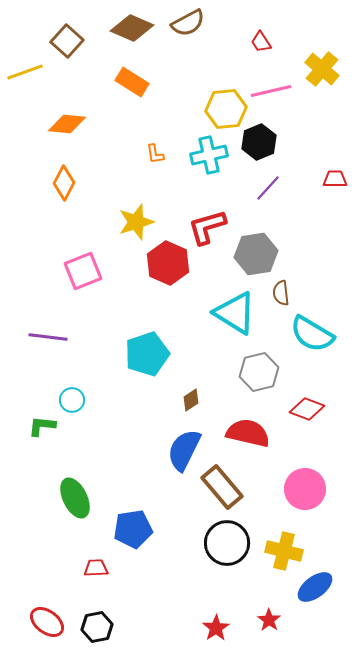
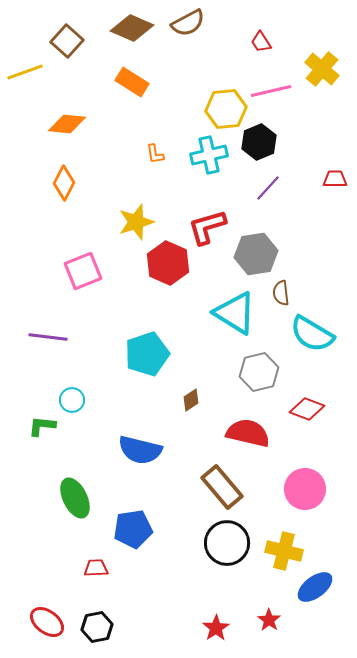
blue semicircle at (184, 450): moved 44 px left; rotated 102 degrees counterclockwise
